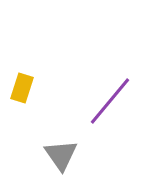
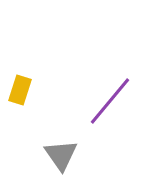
yellow rectangle: moved 2 px left, 2 px down
